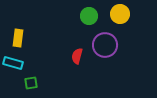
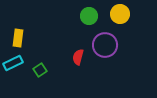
red semicircle: moved 1 px right, 1 px down
cyan rectangle: rotated 42 degrees counterclockwise
green square: moved 9 px right, 13 px up; rotated 24 degrees counterclockwise
